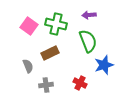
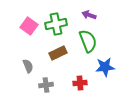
purple arrow: rotated 24 degrees clockwise
green cross: rotated 25 degrees counterclockwise
brown rectangle: moved 8 px right
blue star: moved 1 px right, 2 px down; rotated 12 degrees clockwise
red cross: rotated 32 degrees counterclockwise
